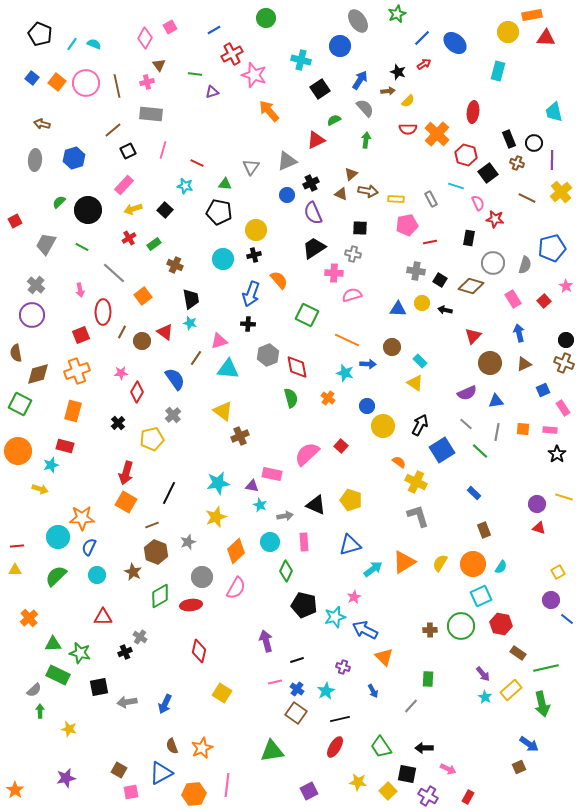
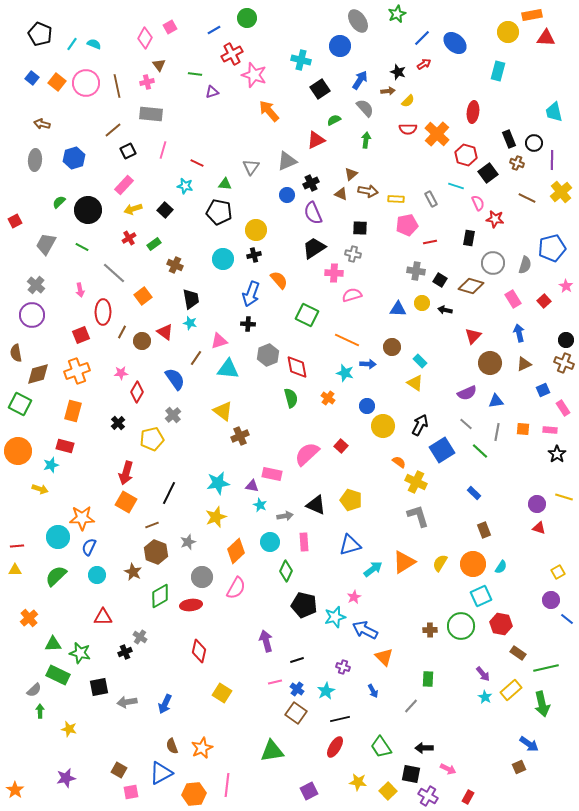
green circle at (266, 18): moved 19 px left
black square at (407, 774): moved 4 px right
